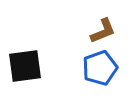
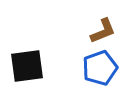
black square: moved 2 px right
